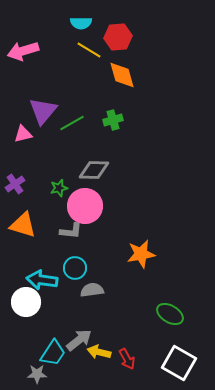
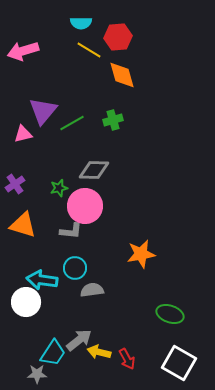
green ellipse: rotated 12 degrees counterclockwise
